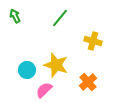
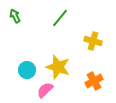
yellow star: moved 2 px right, 2 px down
orange cross: moved 6 px right, 1 px up; rotated 12 degrees clockwise
pink semicircle: moved 1 px right
